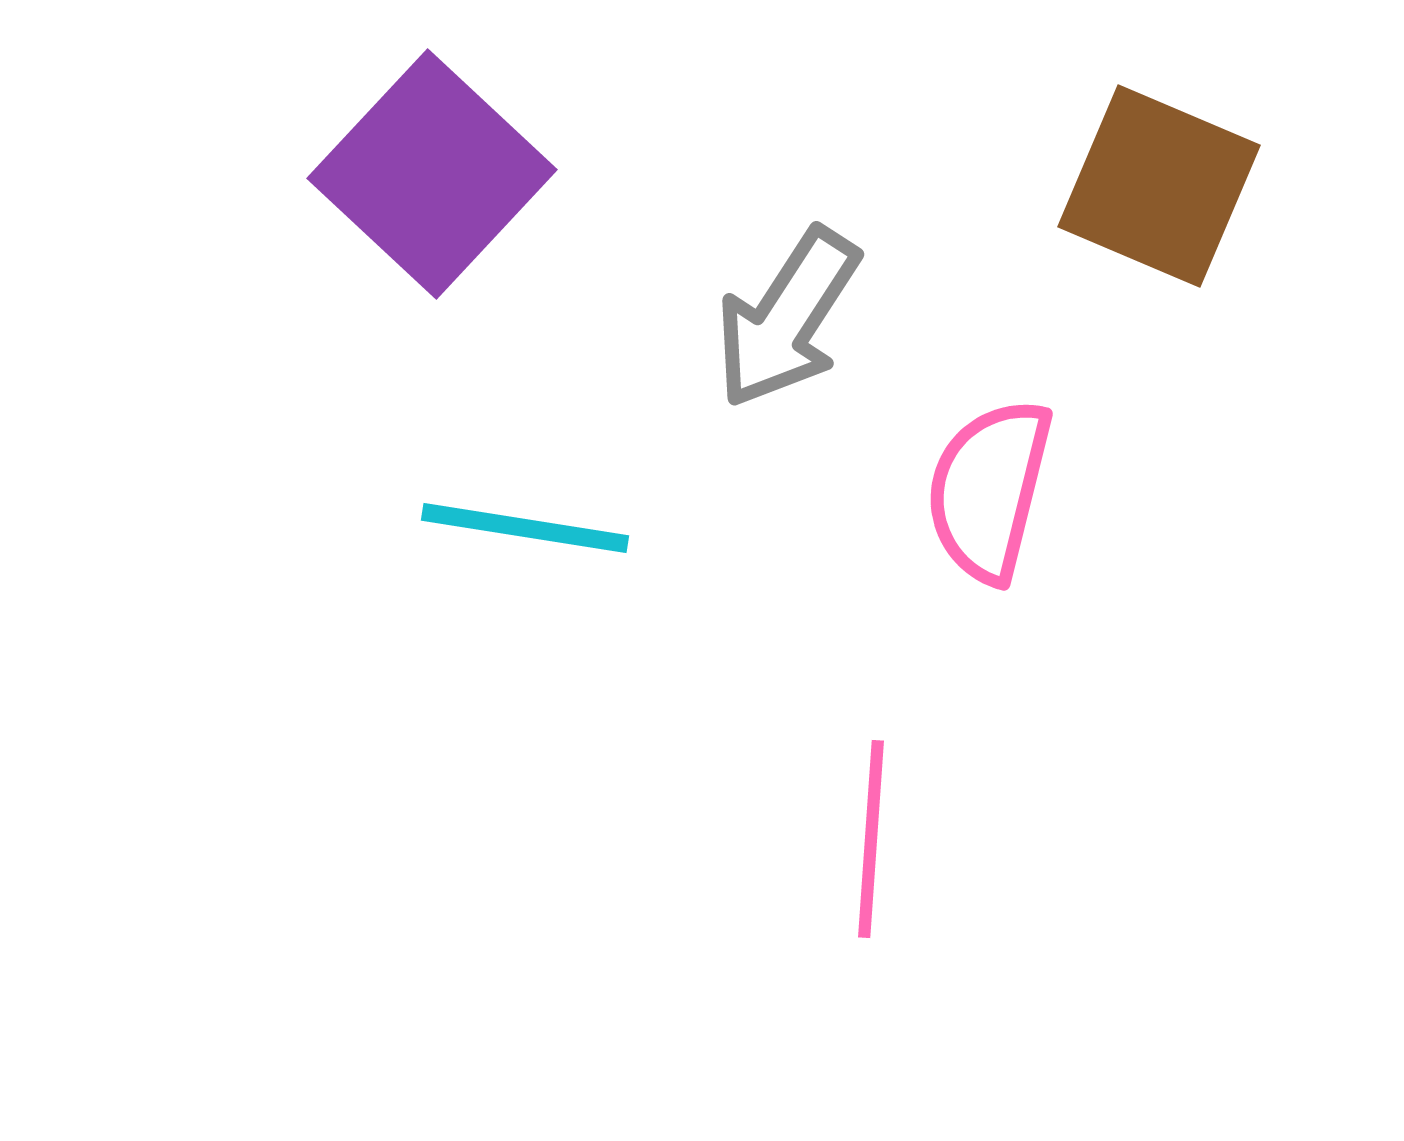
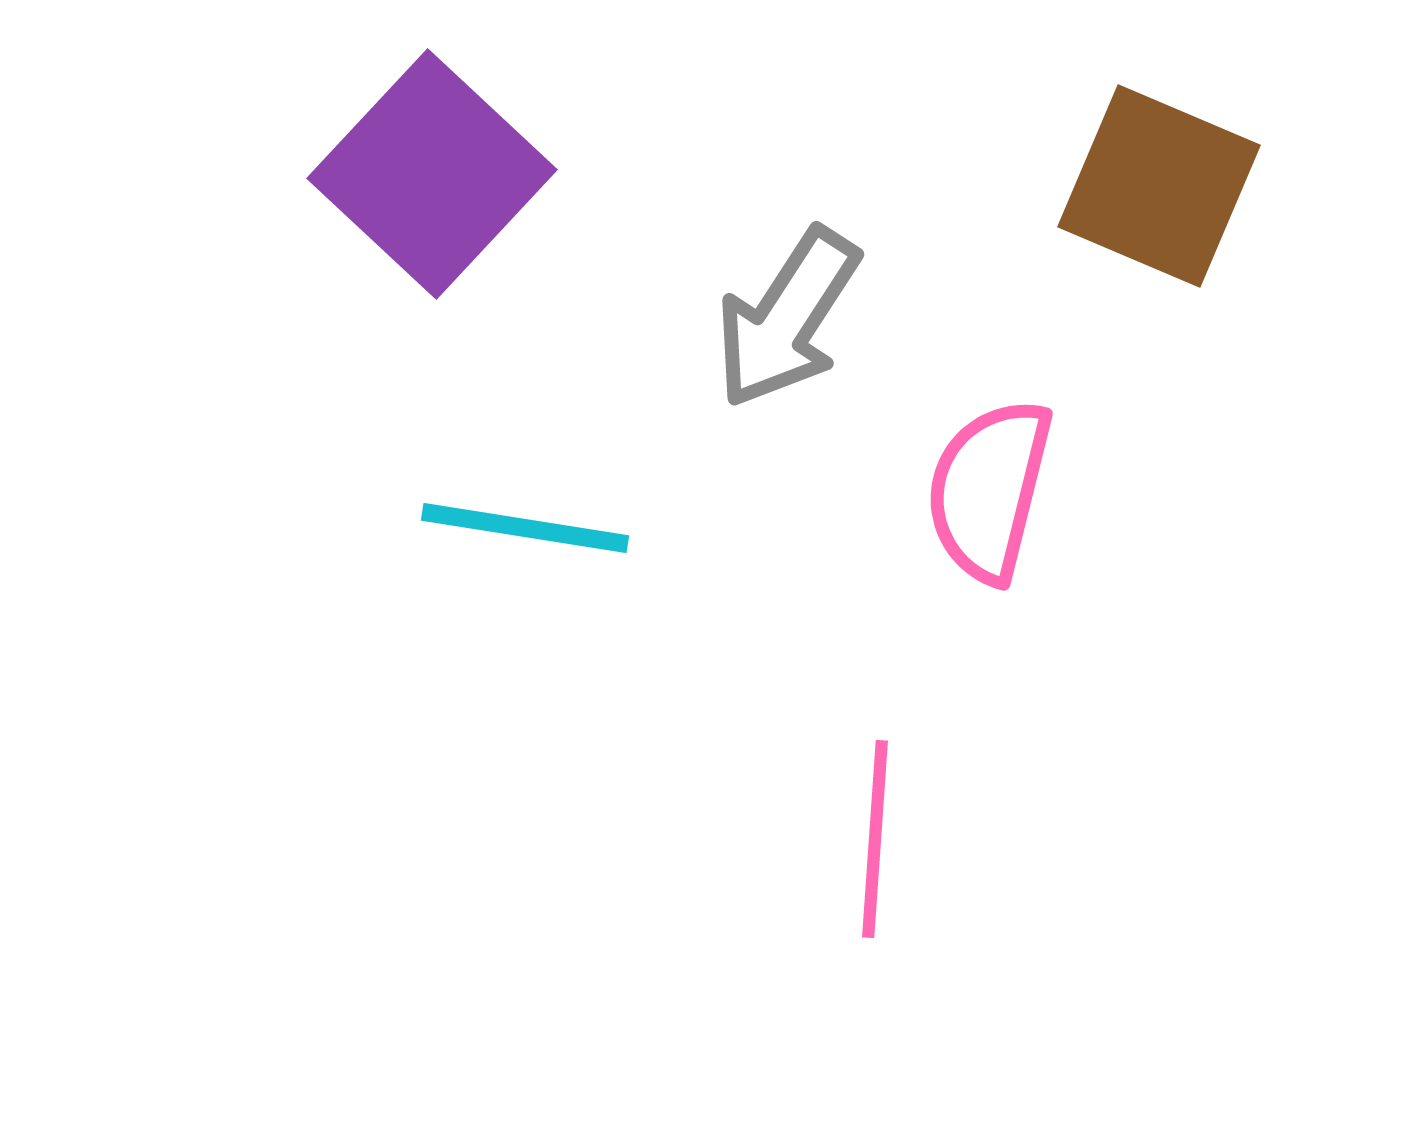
pink line: moved 4 px right
